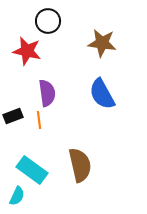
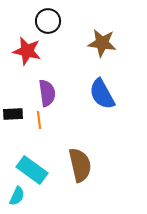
black rectangle: moved 2 px up; rotated 18 degrees clockwise
